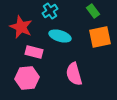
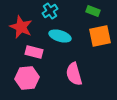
green rectangle: rotated 32 degrees counterclockwise
orange square: moved 1 px up
